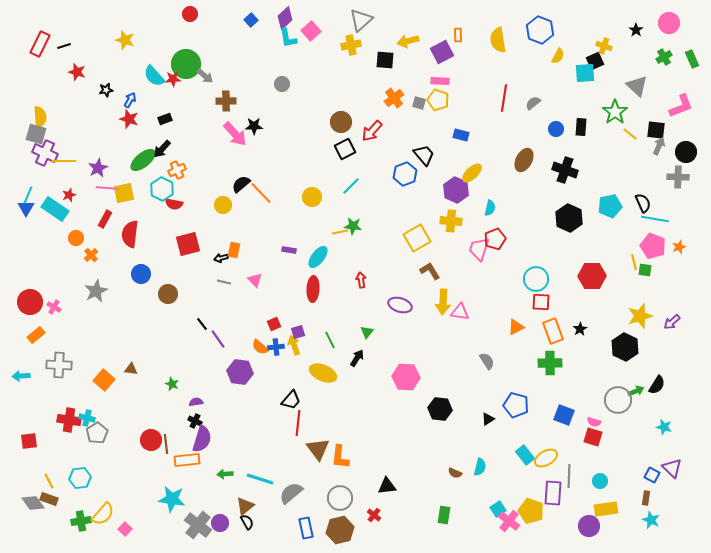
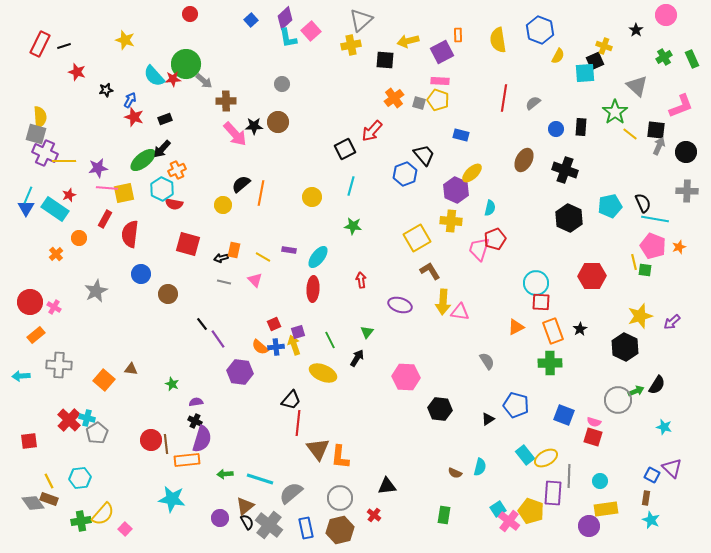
pink circle at (669, 23): moved 3 px left, 8 px up
gray arrow at (205, 76): moved 1 px left, 5 px down
red star at (129, 119): moved 5 px right, 2 px up
brown circle at (341, 122): moved 63 px left
purple star at (98, 168): rotated 18 degrees clockwise
gray cross at (678, 177): moved 9 px right, 14 px down
cyan line at (351, 186): rotated 30 degrees counterclockwise
orange line at (261, 193): rotated 55 degrees clockwise
yellow line at (340, 232): moved 77 px left, 25 px down; rotated 42 degrees clockwise
orange circle at (76, 238): moved 3 px right
red square at (188, 244): rotated 30 degrees clockwise
orange cross at (91, 255): moved 35 px left, 1 px up
cyan circle at (536, 279): moved 4 px down
red cross at (69, 420): rotated 35 degrees clockwise
purple circle at (220, 523): moved 5 px up
gray cross at (198, 525): moved 71 px right
